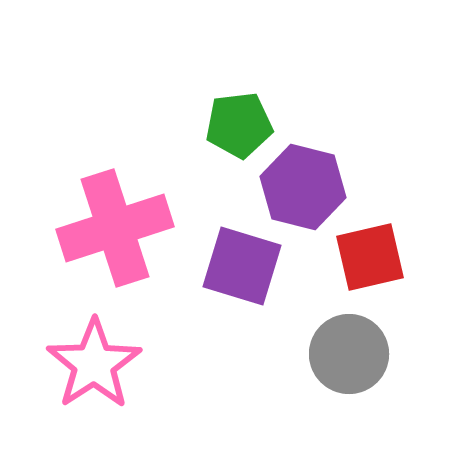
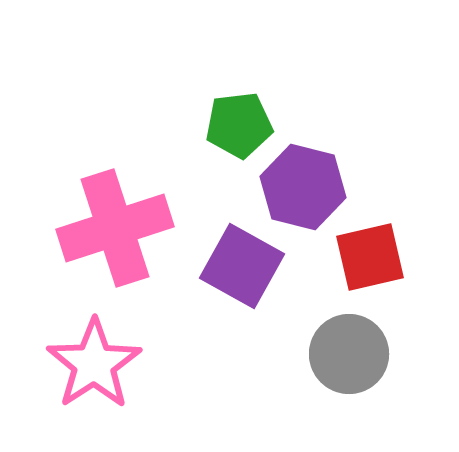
purple square: rotated 12 degrees clockwise
